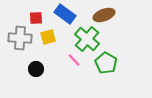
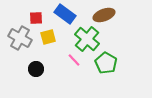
gray cross: rotated 25 degrees clockwise
